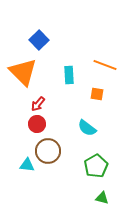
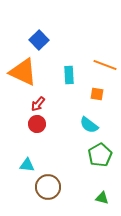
orange triangle: rotated 20 degrees counterclockwise
cyan semicircle: moved 2 px right, 3 px up
brown circle: moved 36 px down
green pentagon: moved 4 px right, 11 px up
